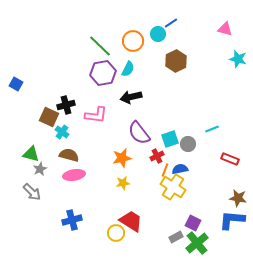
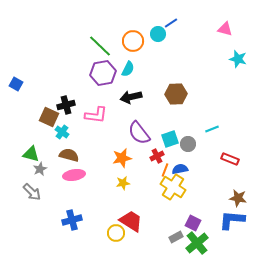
brown hexagon: moved 33 px down; rotated 25 degrees clockwise
